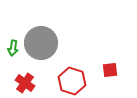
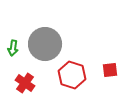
gray circle: moved 4 px right, 1 px down
red hexagon: moved 6 px up
